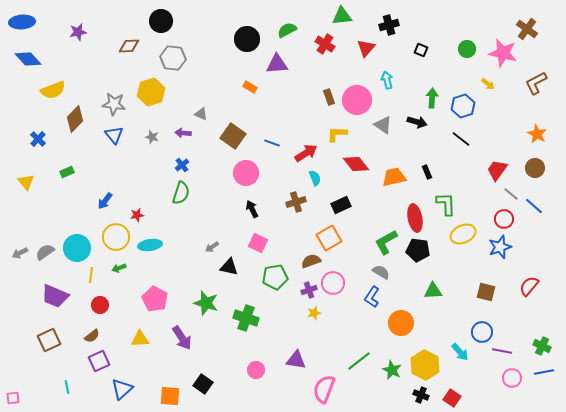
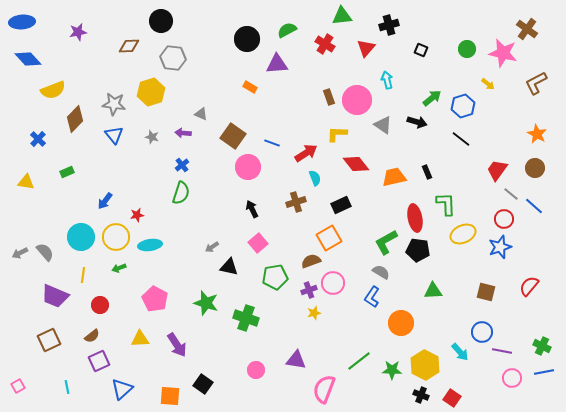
green arrow at (432, 98): rotated 48 degrees clockwise
pink circle at (246, 173): moved 2 px right, 6 px up
yellow triangle at (26, 182): rotated 42 degrees counterclockwise
pink square at (258, 243): rotated 24 degrees clockwise
cyan circle at (77, 248): moved 4 px right, 11 px up
gray semicircle at (45, 252): rotated 84 degrees clockwise
yellow line at (91, 275): moved 8 px left
purple arrow at (182, 338): moved 5 px left, 7 px down
green star at (392, 370): rotated 24 degrees counterclockwise
pink square at (13, 398): moved 5 px right, 12 px up; rotated 24 degrees counterclockwise
